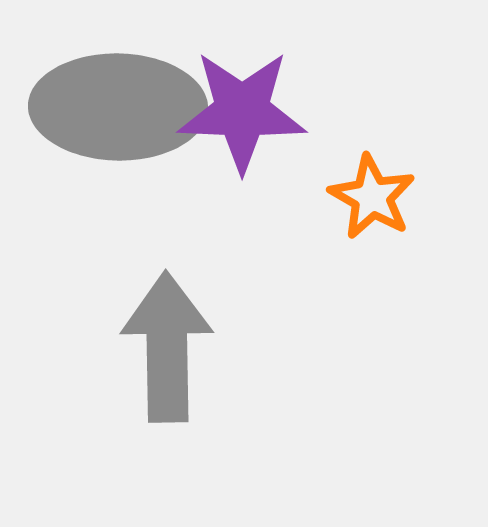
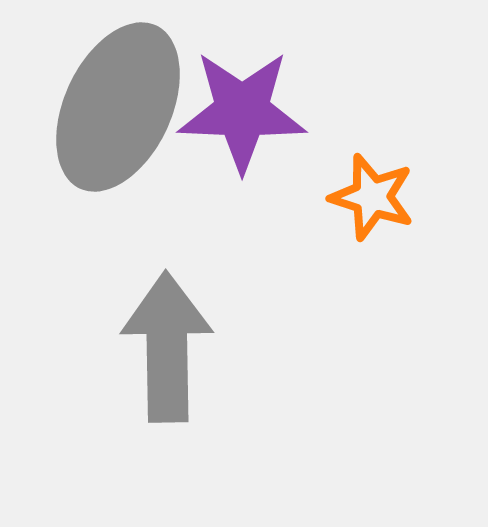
gray ellipse: rotated 66 degrees counterclockwise
orange star: rotated 12 degrees counterclockwise
